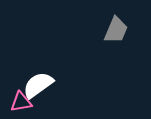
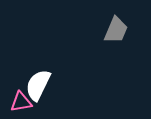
white semicircle: rotated 28 degrees counterclockwise
